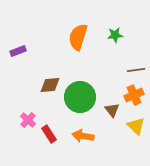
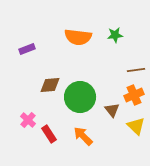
orange semicircle: rotated 100 degrees counterclockwise
purple rectangle: moved 9 px right, 2 px up
orange arrow: rotated 35 degrees clockwise
